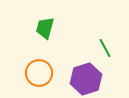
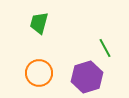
green trapezoid: moved 6 px left, 5 px up
purple hexagon: moved 1 px right, 2 px up
